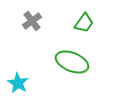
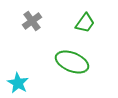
green trapezoid: moved 1 px right
